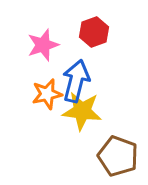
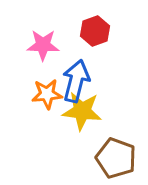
red hexagon: moved 1 px right, 1 px up
pink star: rotated 20 degrees clockwise
orange star: rotated 8 degrees clockwise
brown pentagon: moved 2 px left, 2 px down
